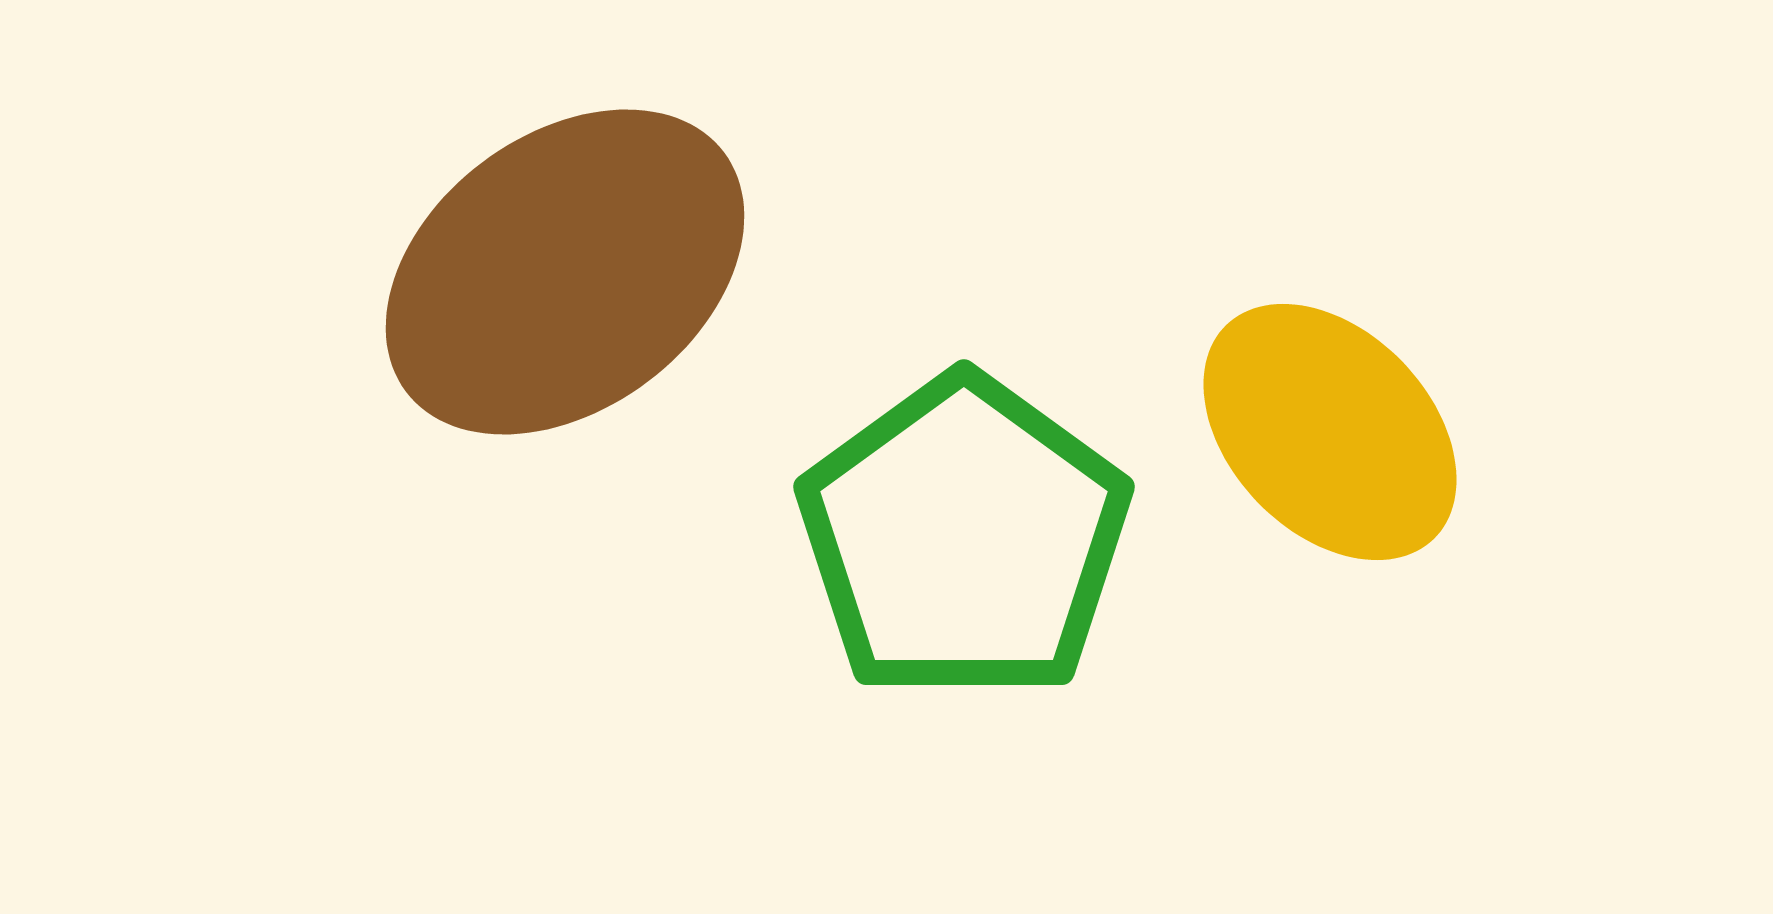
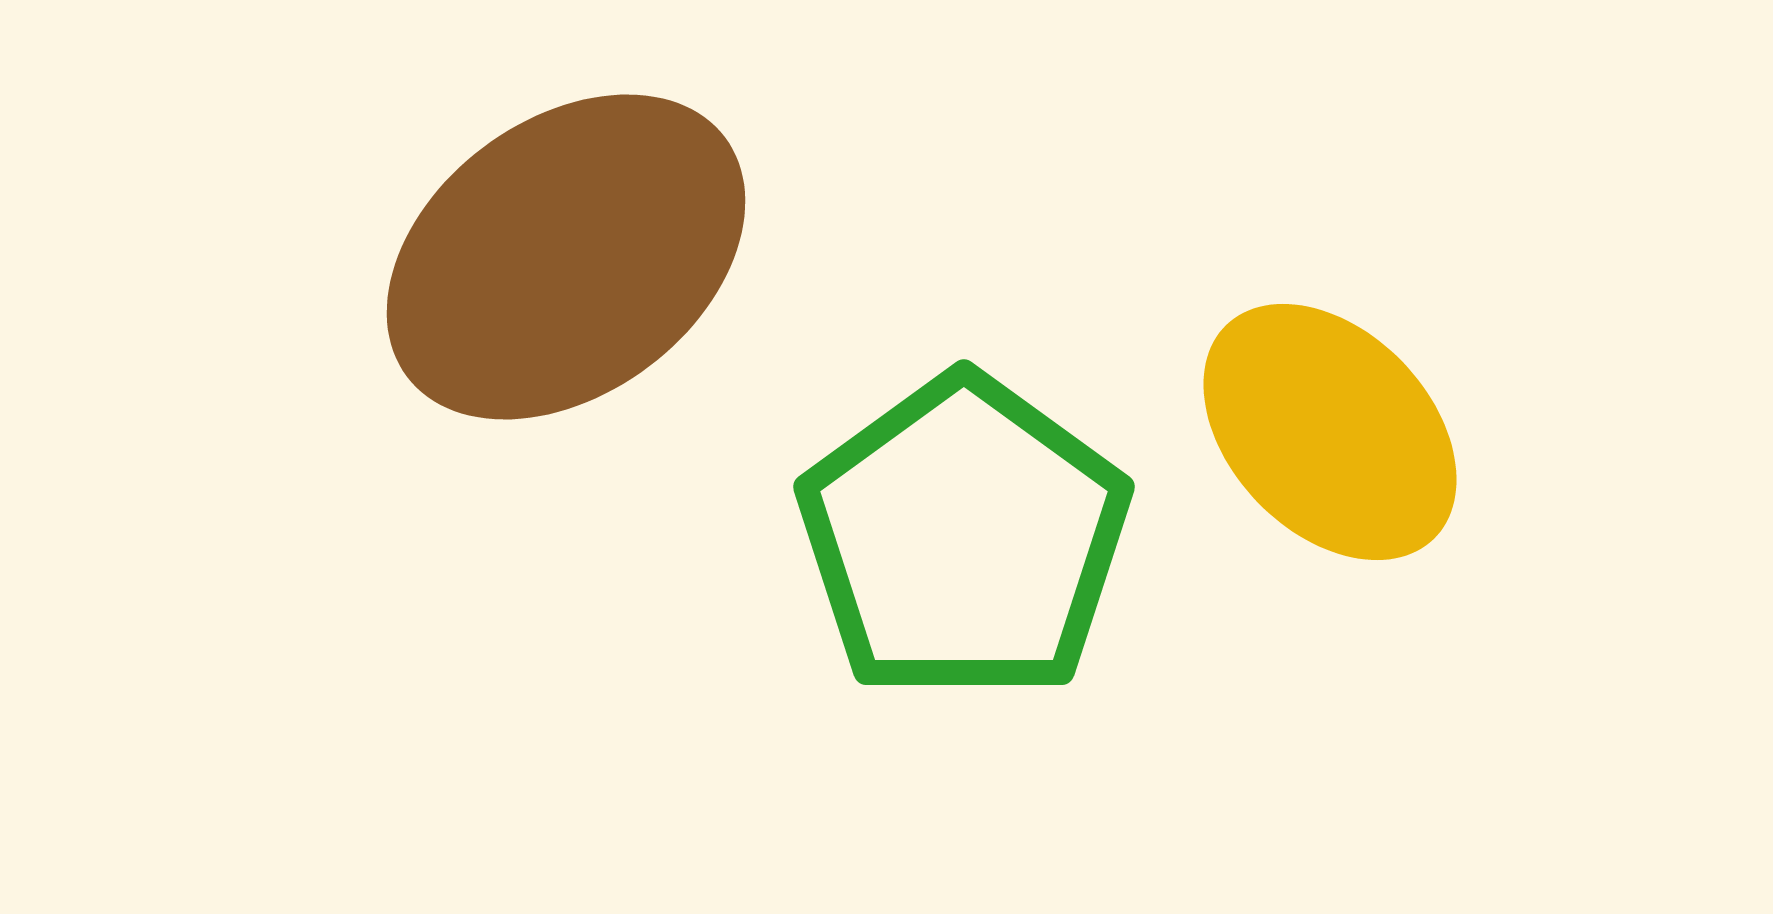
brown ellipse: moved 1 px right, 15 px up
